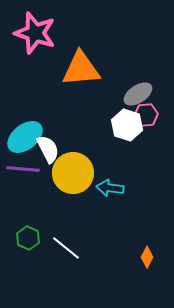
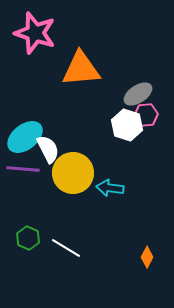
white line: rotated 8 degrees counterclockwise
